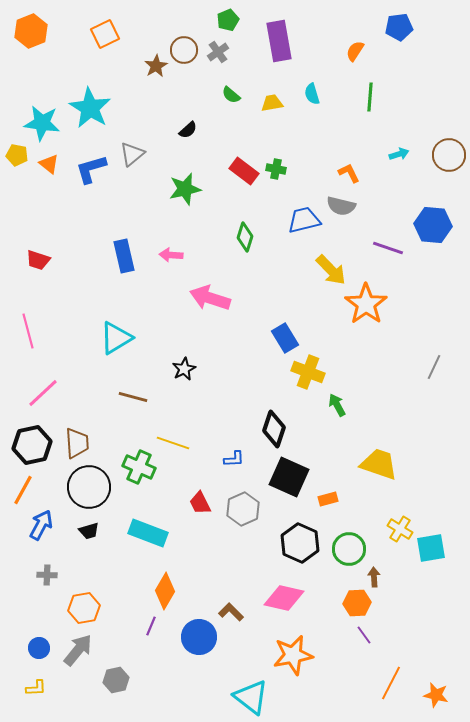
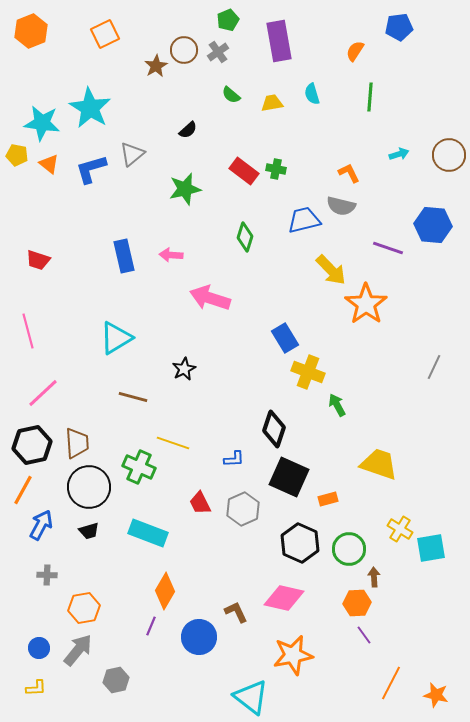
brown L-shape at (231, 612): moved 5 px right; rotated 20 degrees clockwise
